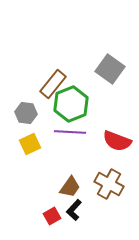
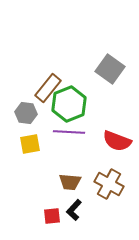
brown rectangle: moved 5 px left, 4 px down
green hexagon: moved 2 px left
purple line: moved 1 px left
yellow square: rotated 15 degrees clockwise
brown trapezoid: moved 5 px up; rotated 60 degrees clockwise
red square: rotated 24 degrees clockwise
